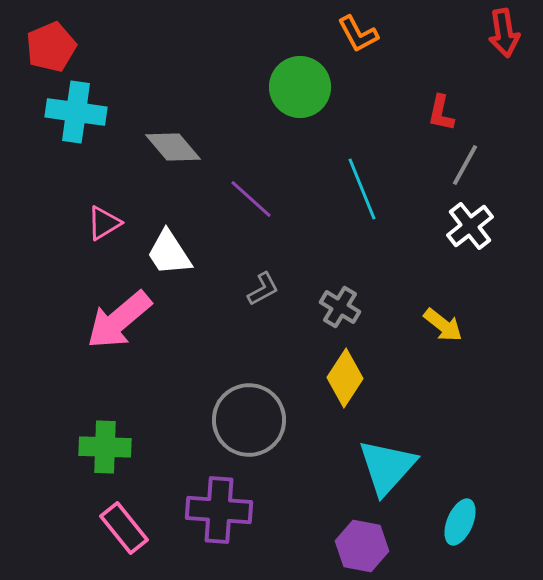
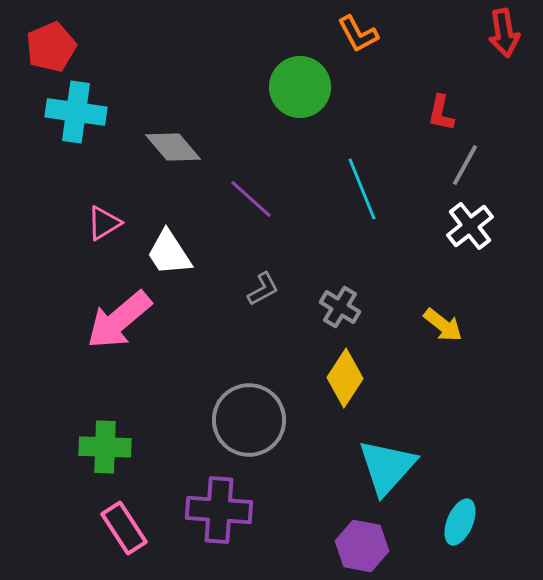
pink rectangle: rotated 6 degrees clockwise
